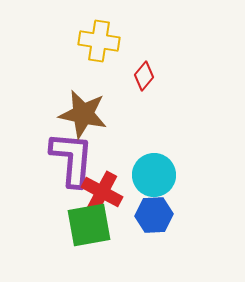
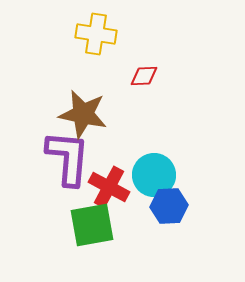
yellow cross: moved 3 px left, 7 px up
red diamond: rotated 48 degrees clockwise
purple L-shape: moved 4 px left, 1 px up
red cross: moved 7 px right, 5 px up
blue hexagon: moved 15 px right, 9 px up
green square: moved 3 px right
